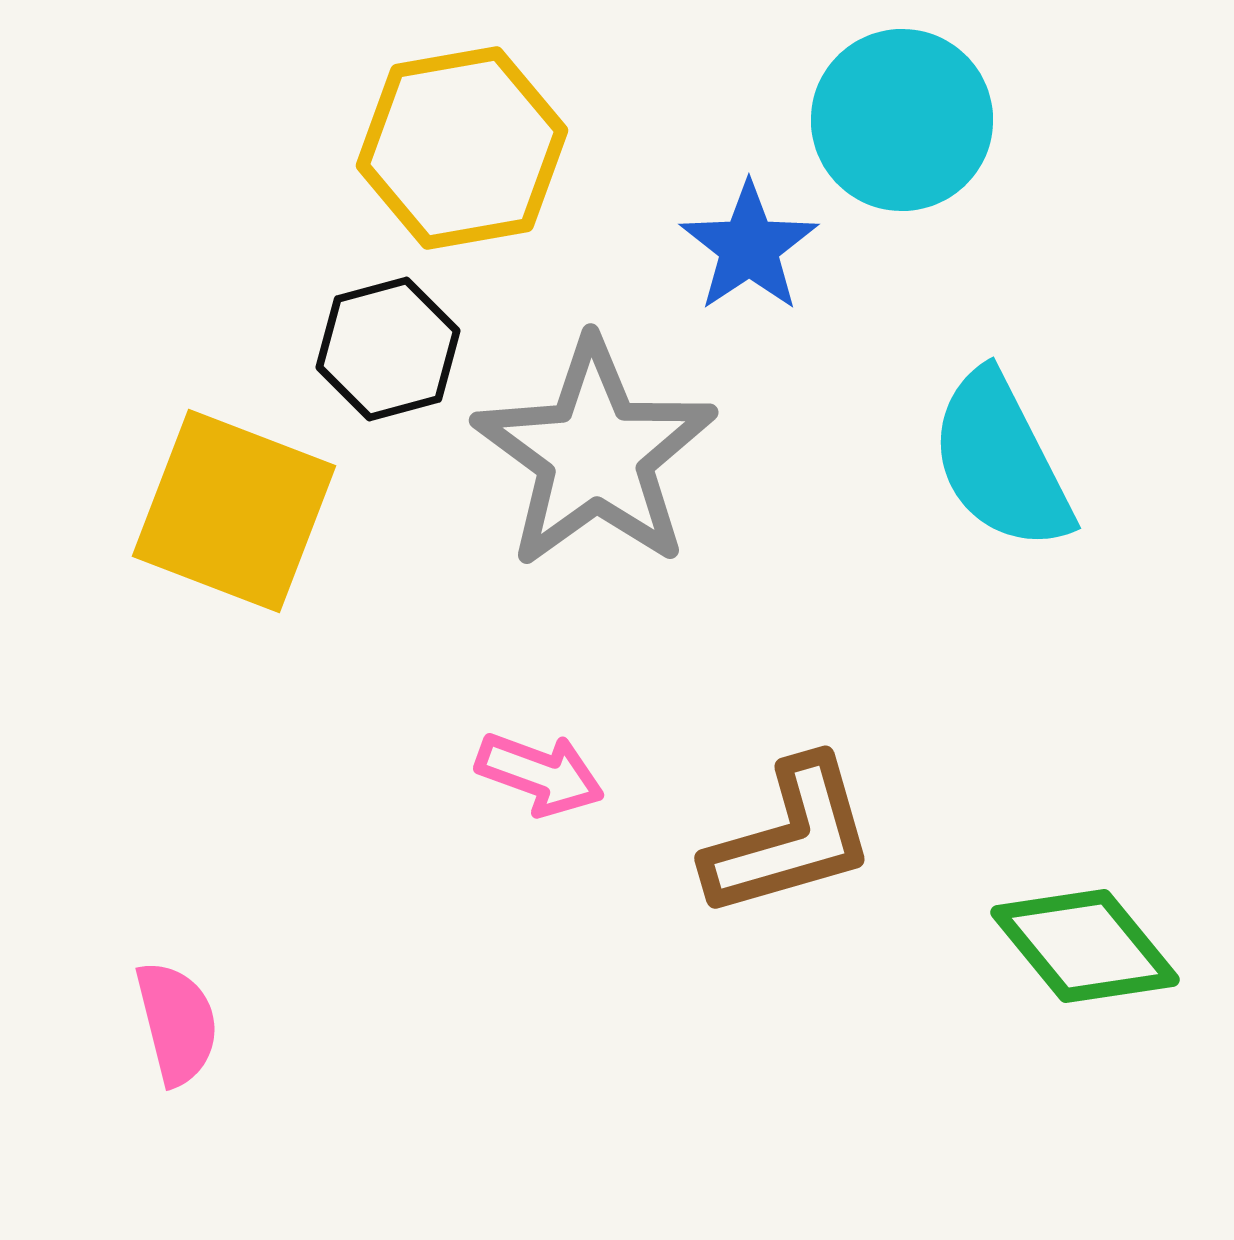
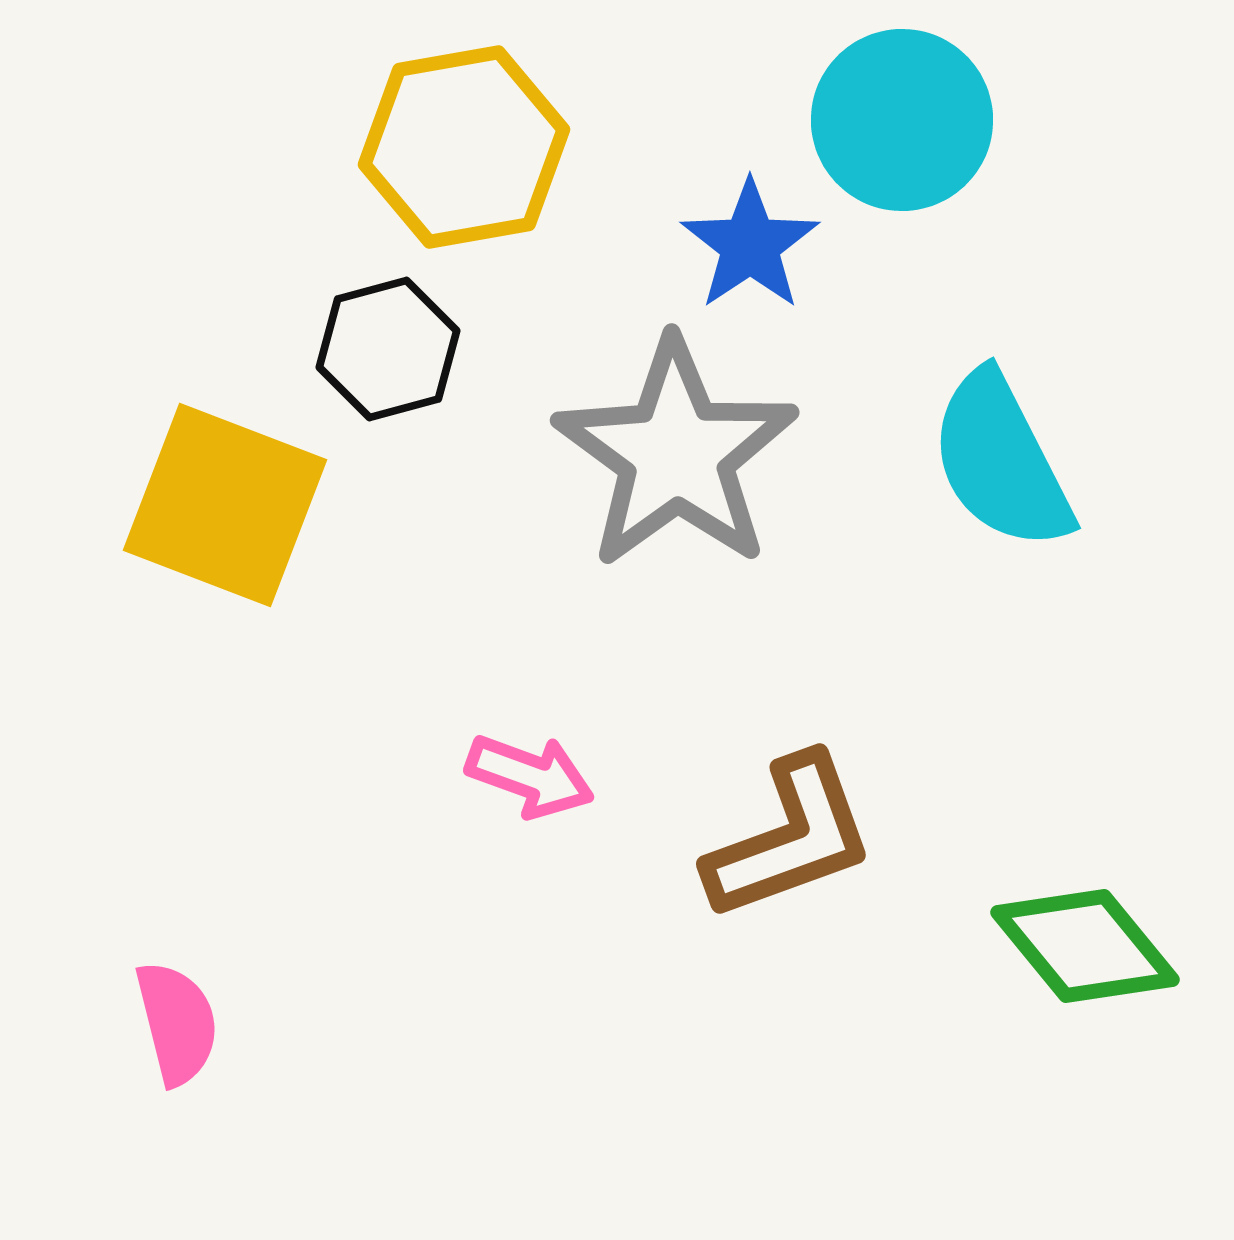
yellow hexagon: moved 2 px right, 1 px up
blue star: moved 1 px right, 2 px up
gray star: moved 81 px right
yellow square: moved 9 px left, 6 px up
pink arrow: moved 10 px left, 2 px down
brown L-shape: rotated 4 degrees counterclockwise
